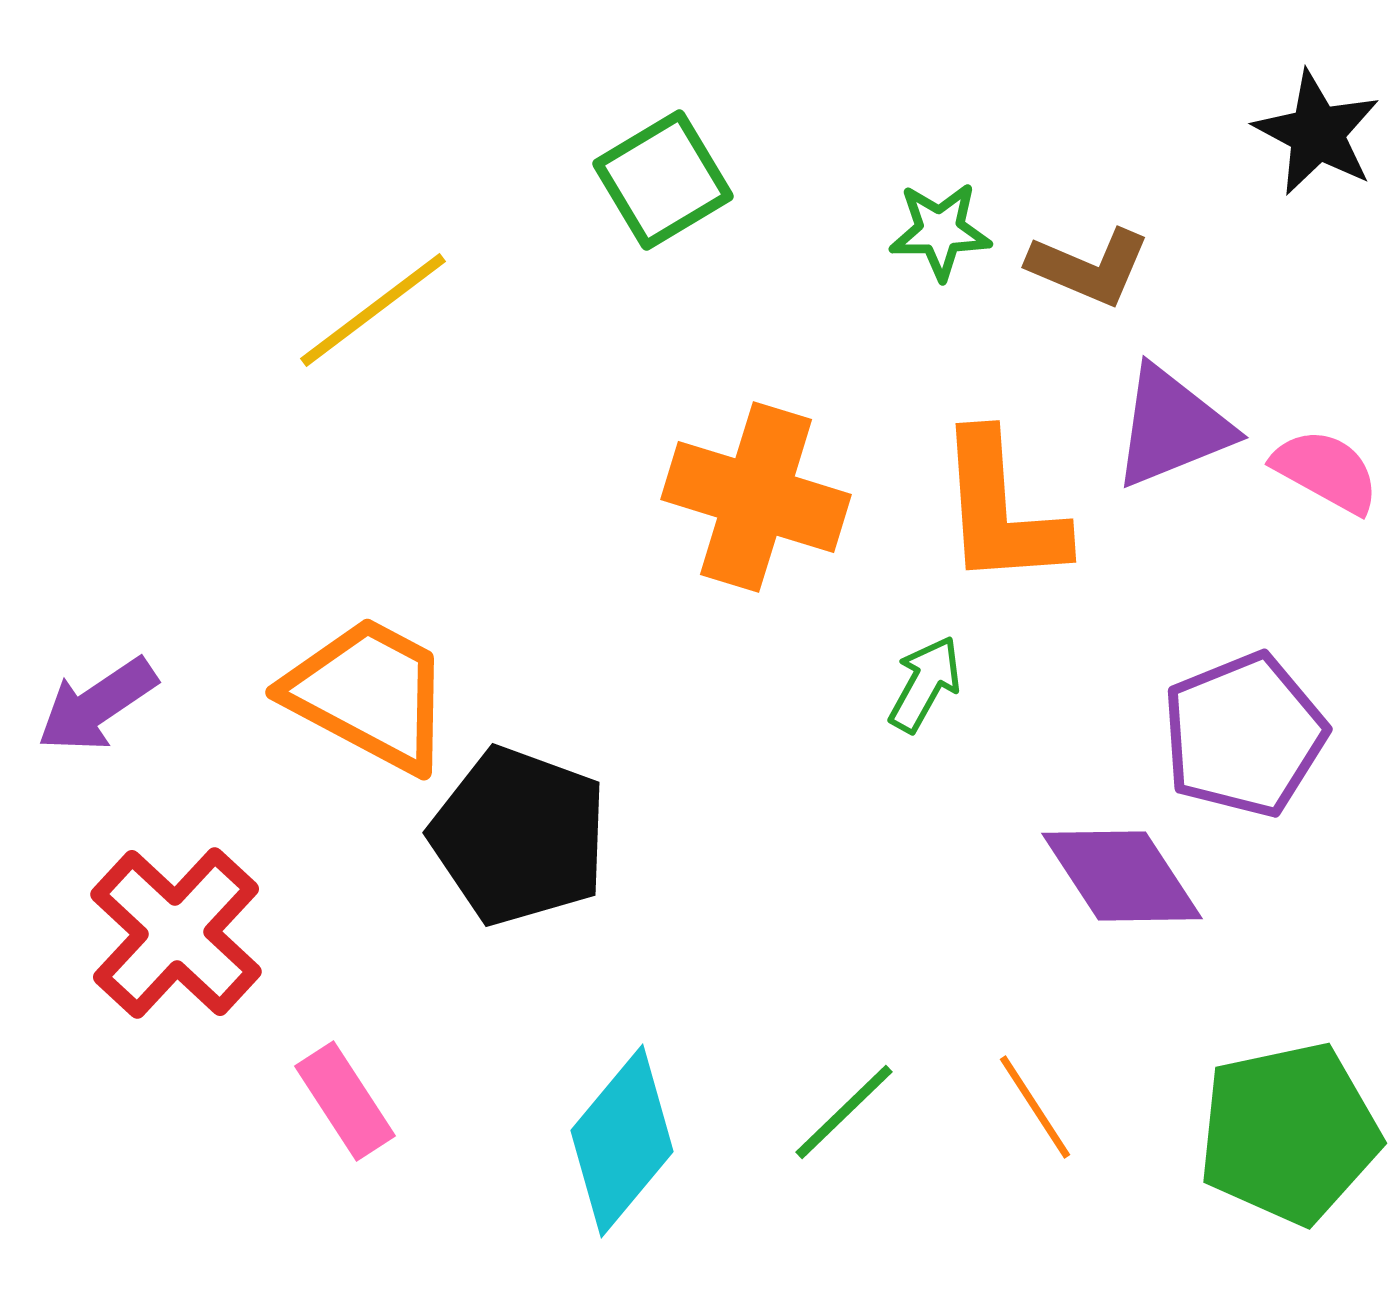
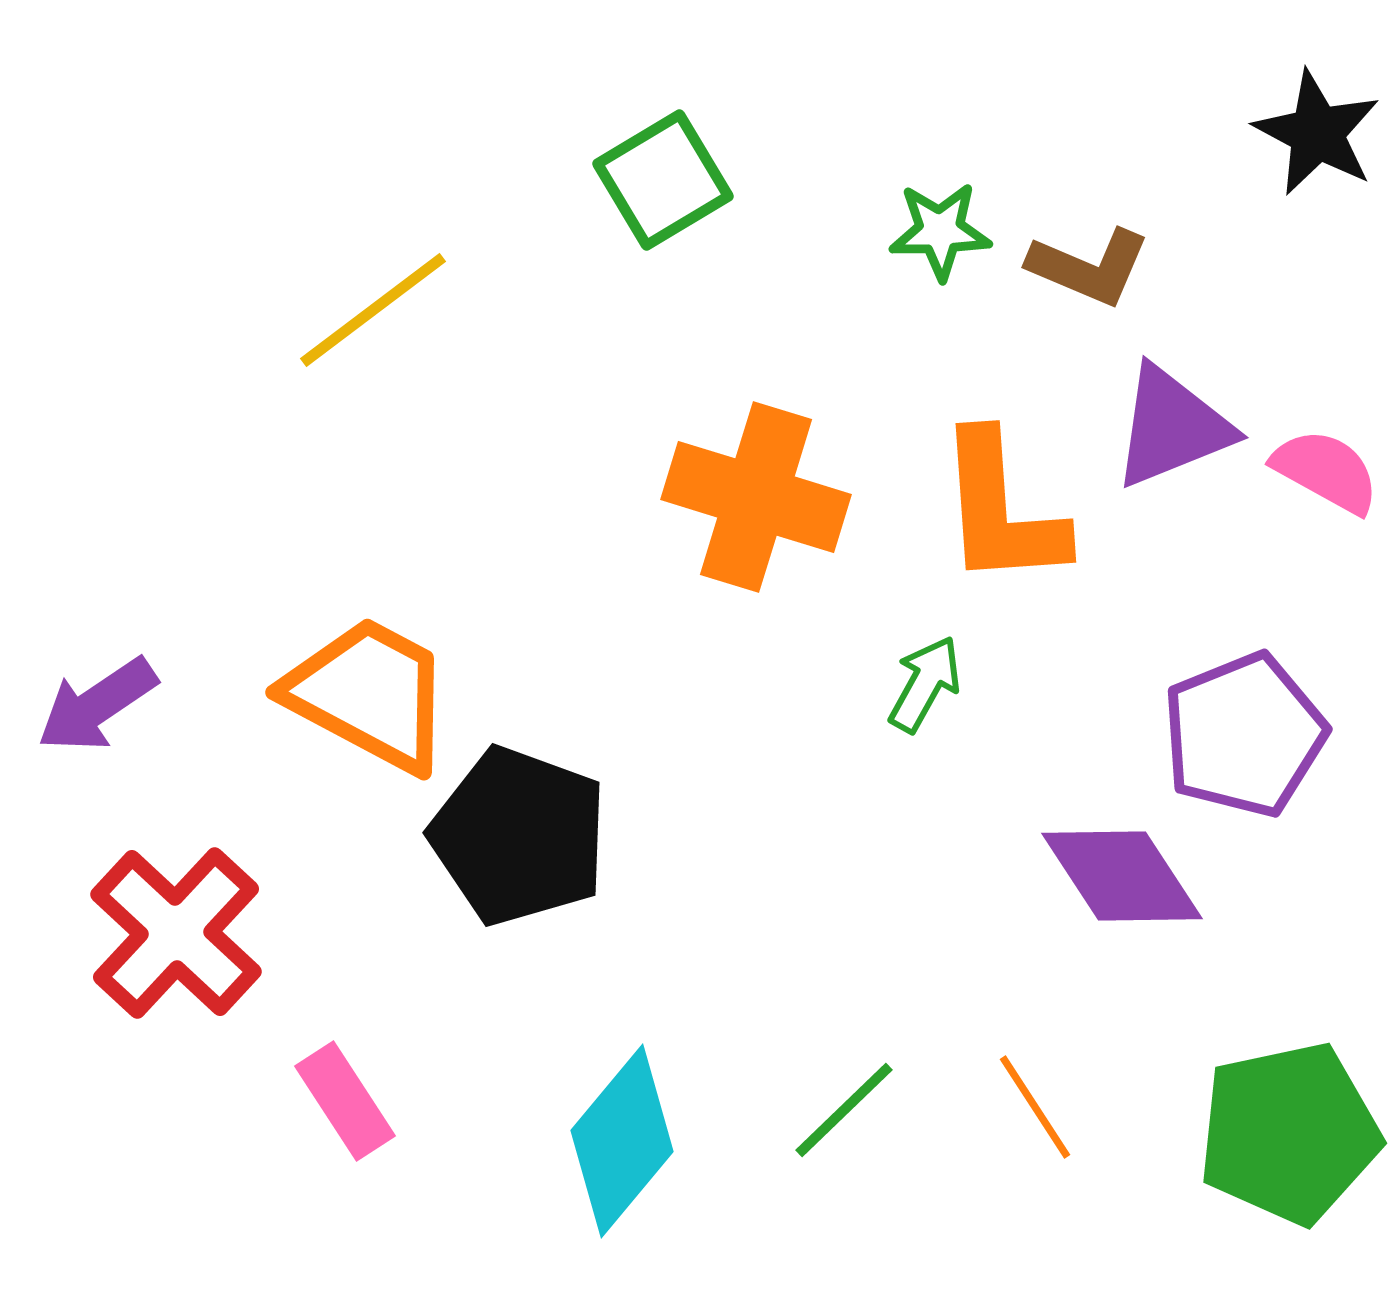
green line: moved 2 px up
